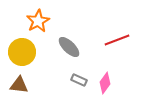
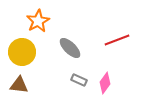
gray ellipse: moved 1 px right, 1 px down
